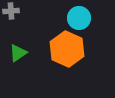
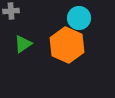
orange hexagon: moved 4 px up
green triangle: moved 5 px right, 9 px up
